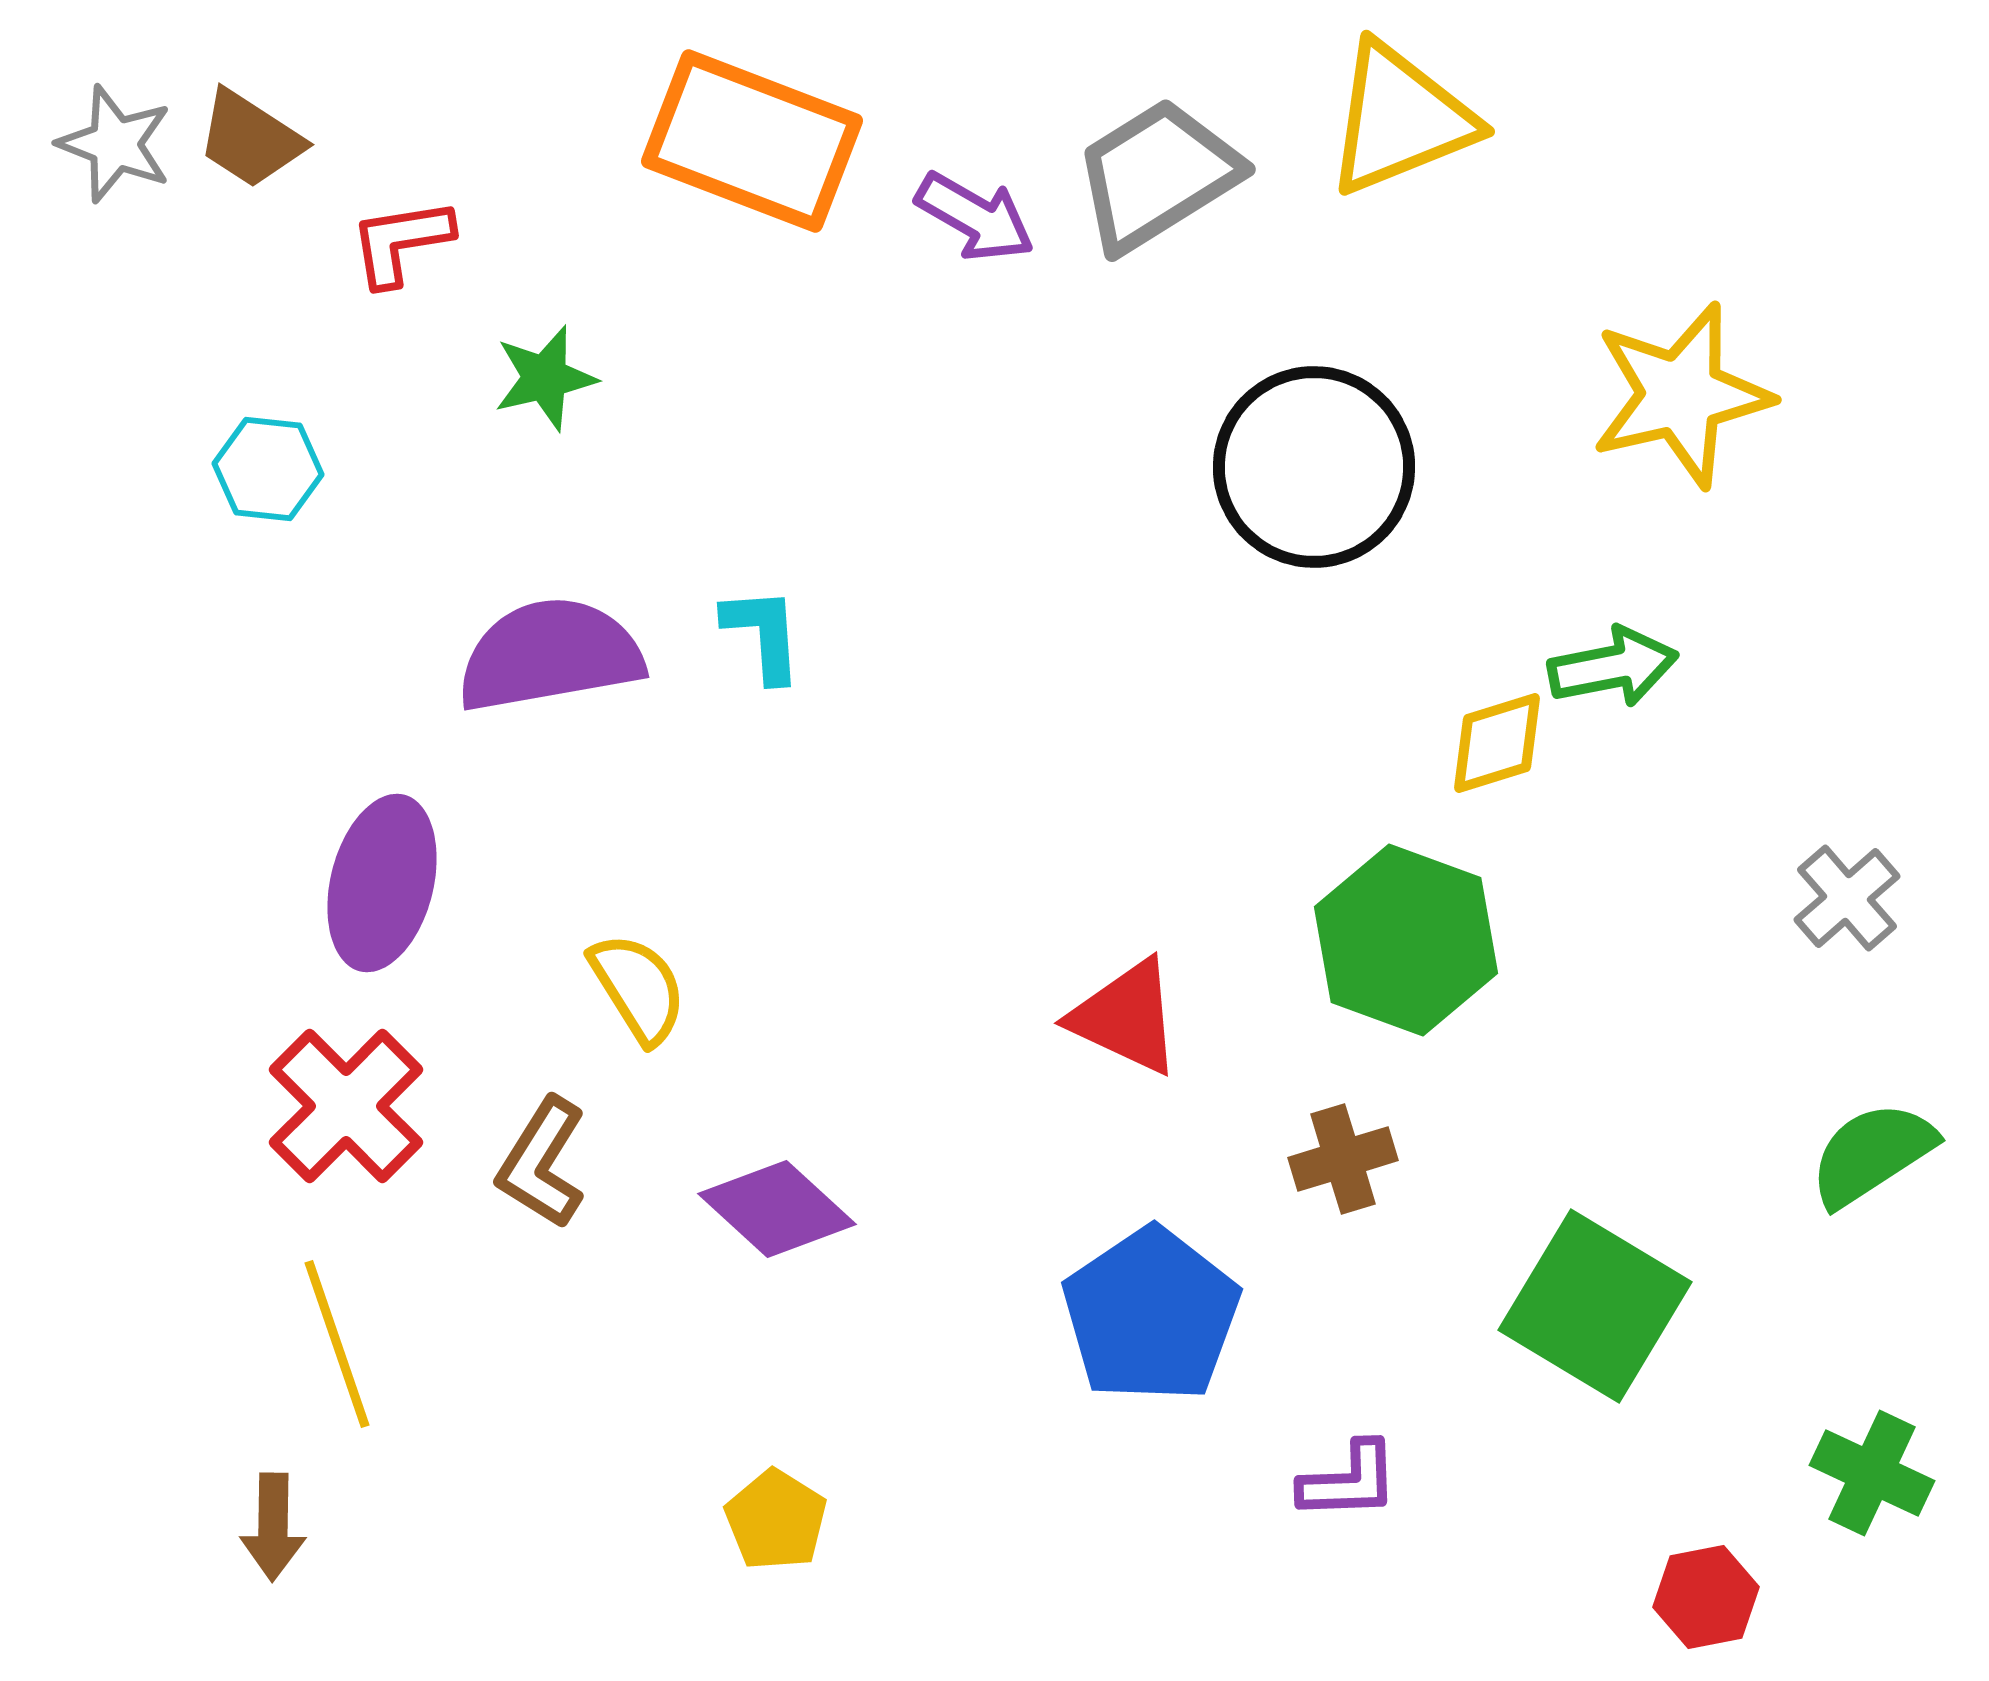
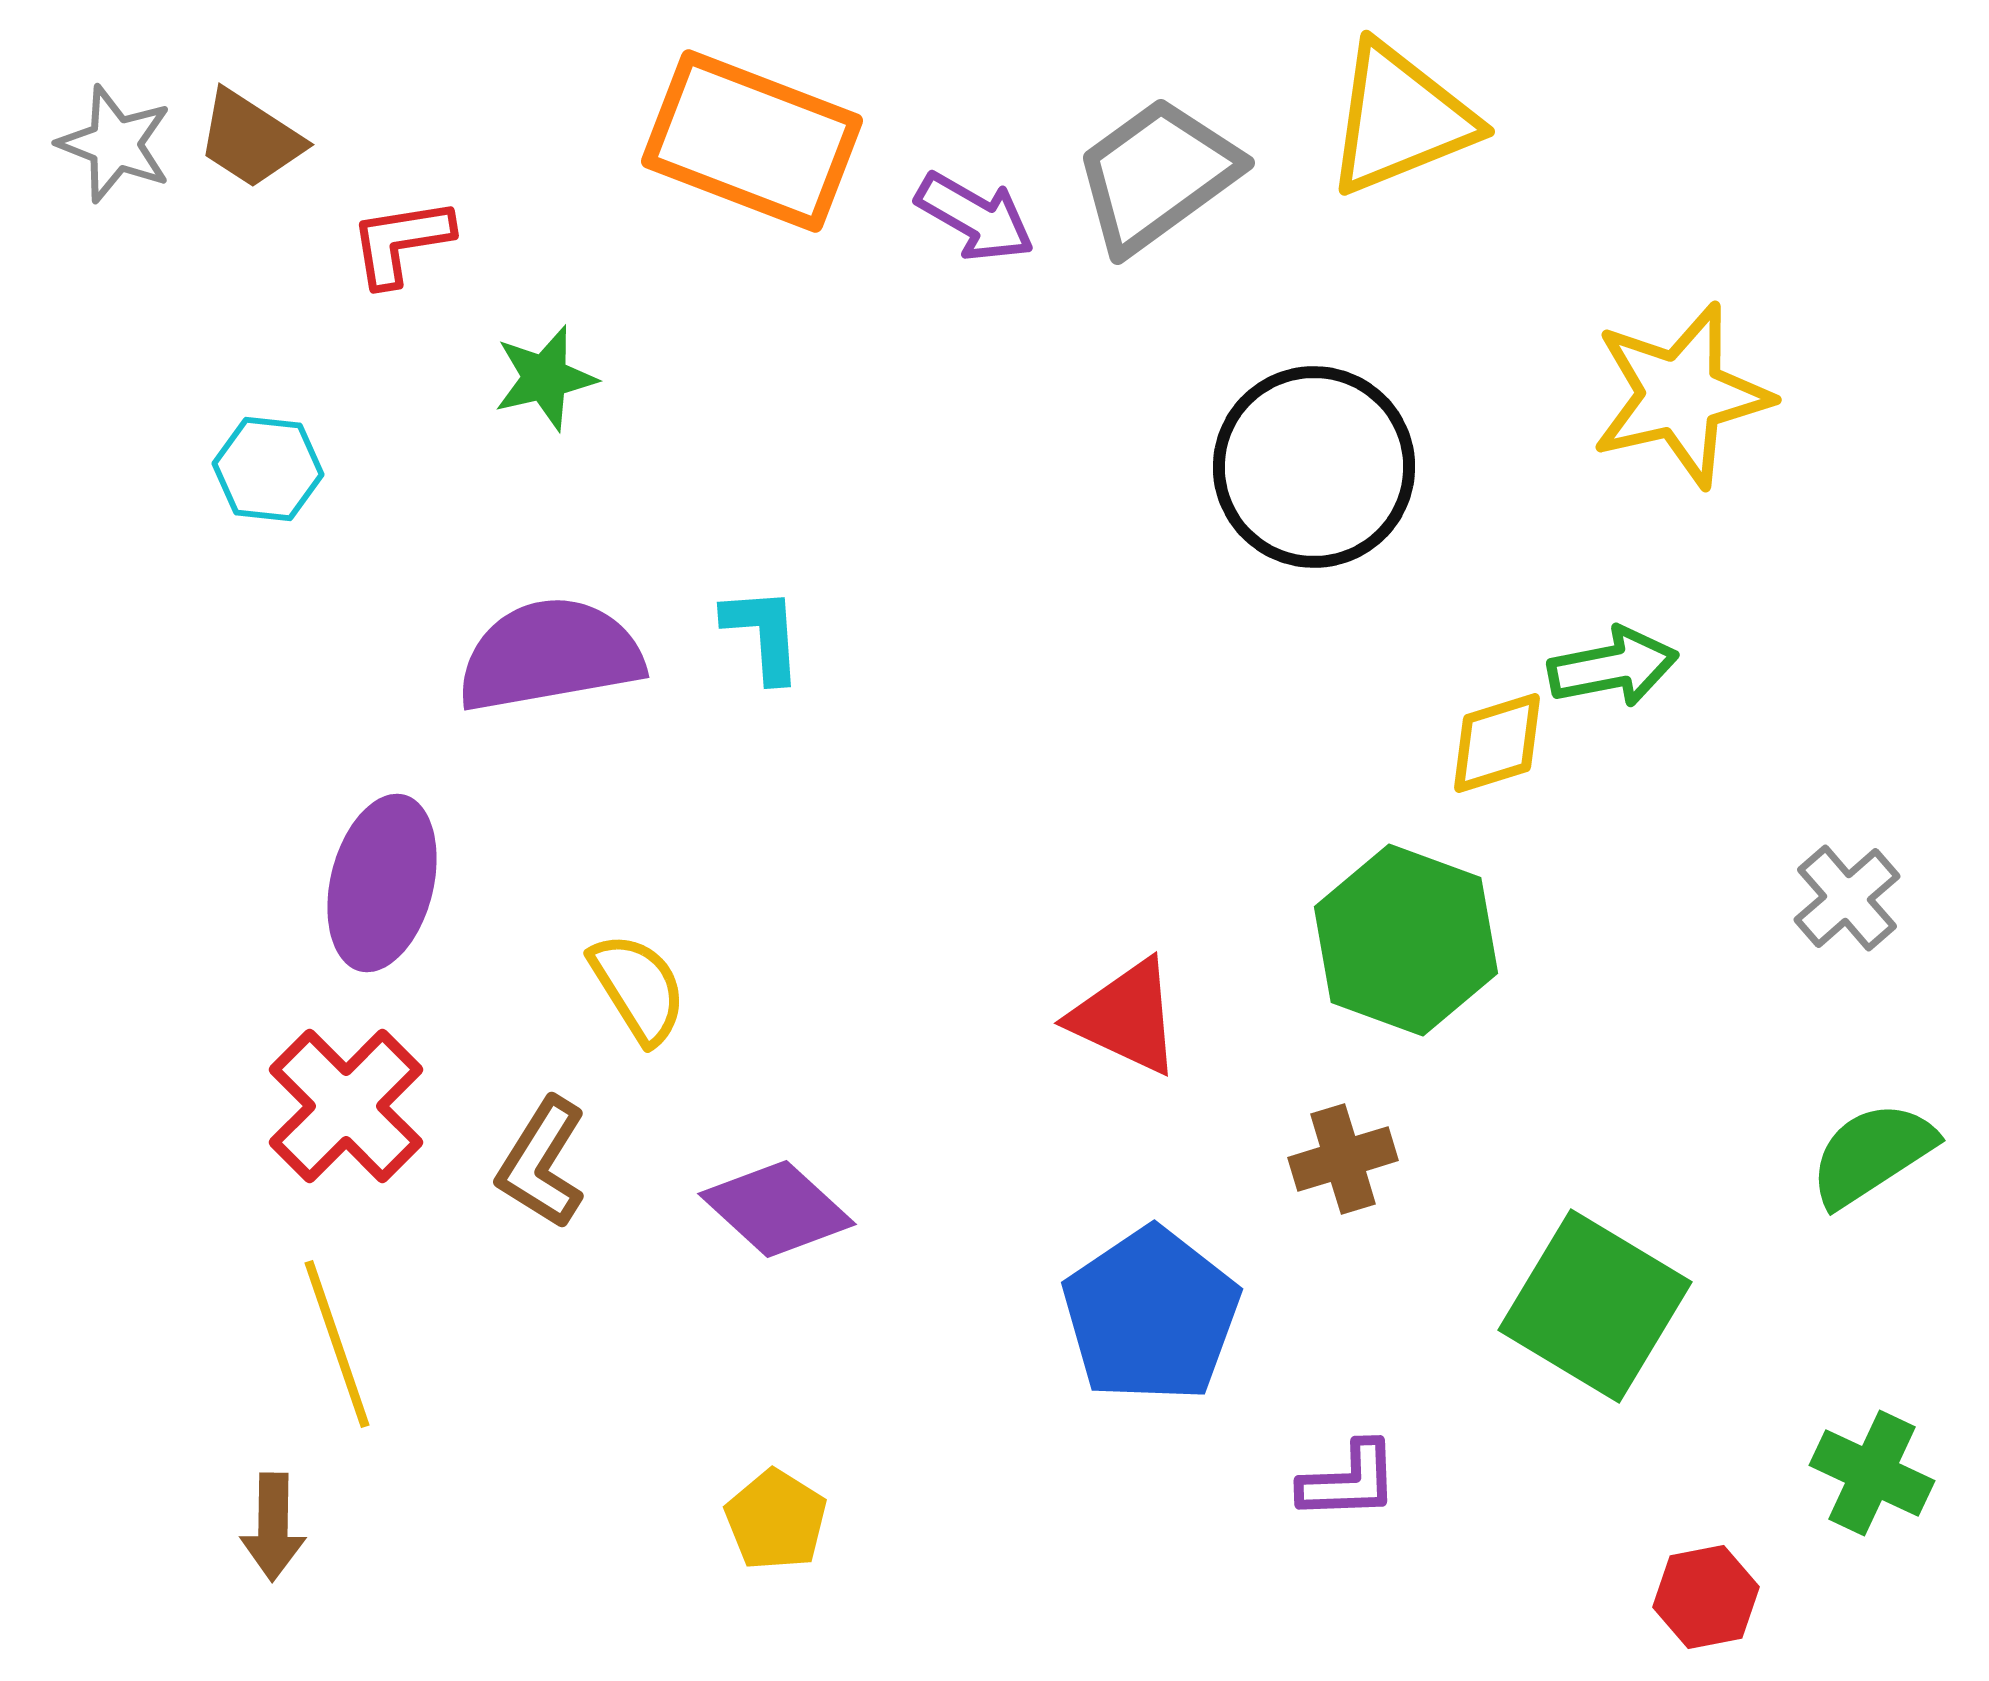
gray trapezoid: rotated 4 degrees counterclockwise
